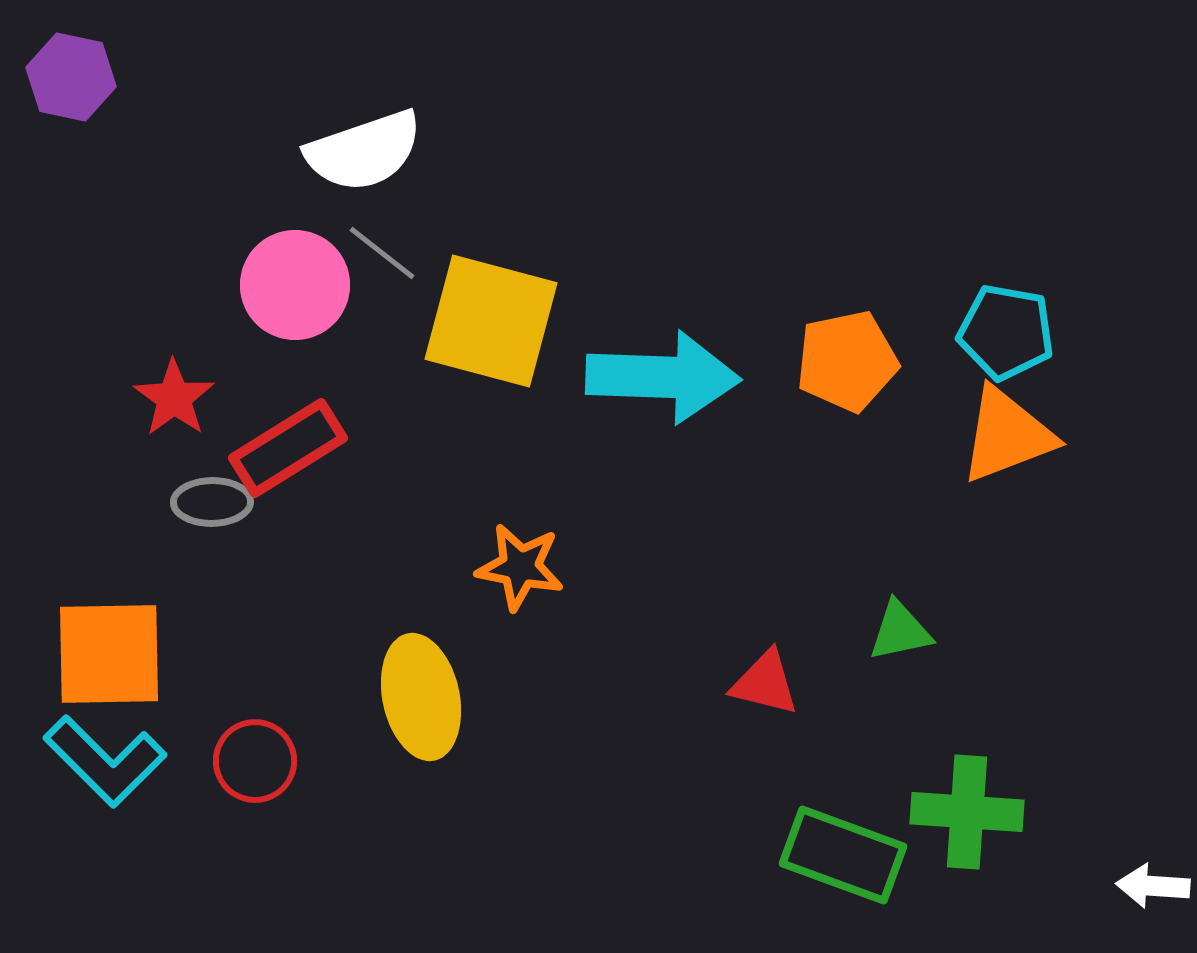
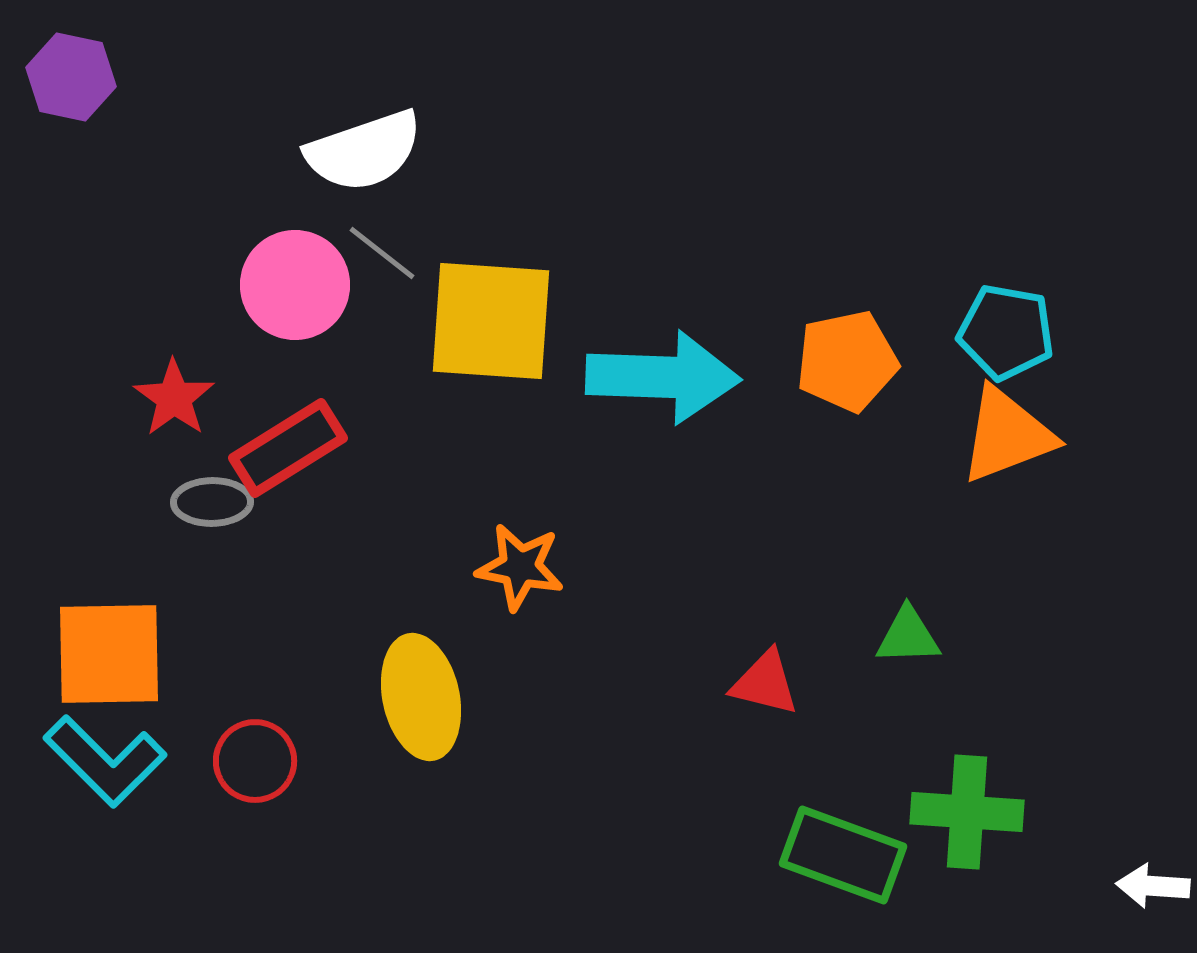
yellow square: rotated 11 degrees counterclockwise
green triangle: moved 8 px right, 5 px down; rotated 10 degrees clockwise
